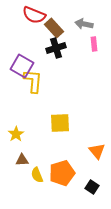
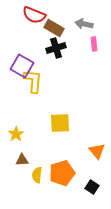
brown rectangle: rotated 18 degrees counterclockwise
yellow semicircle: rotated 28 degrees clockwise
